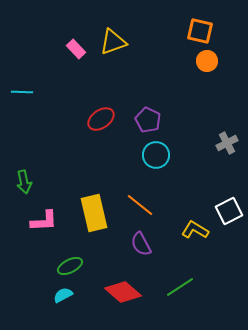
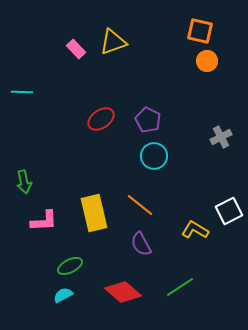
gray cross: moved 6 px left, 6 px up
cyan circle: moved 2 px left, 1 px down
